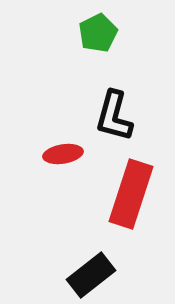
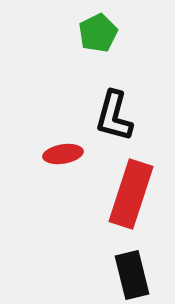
black rectangle: moved 41 px right; rotated 66 degrees counterclockwise
